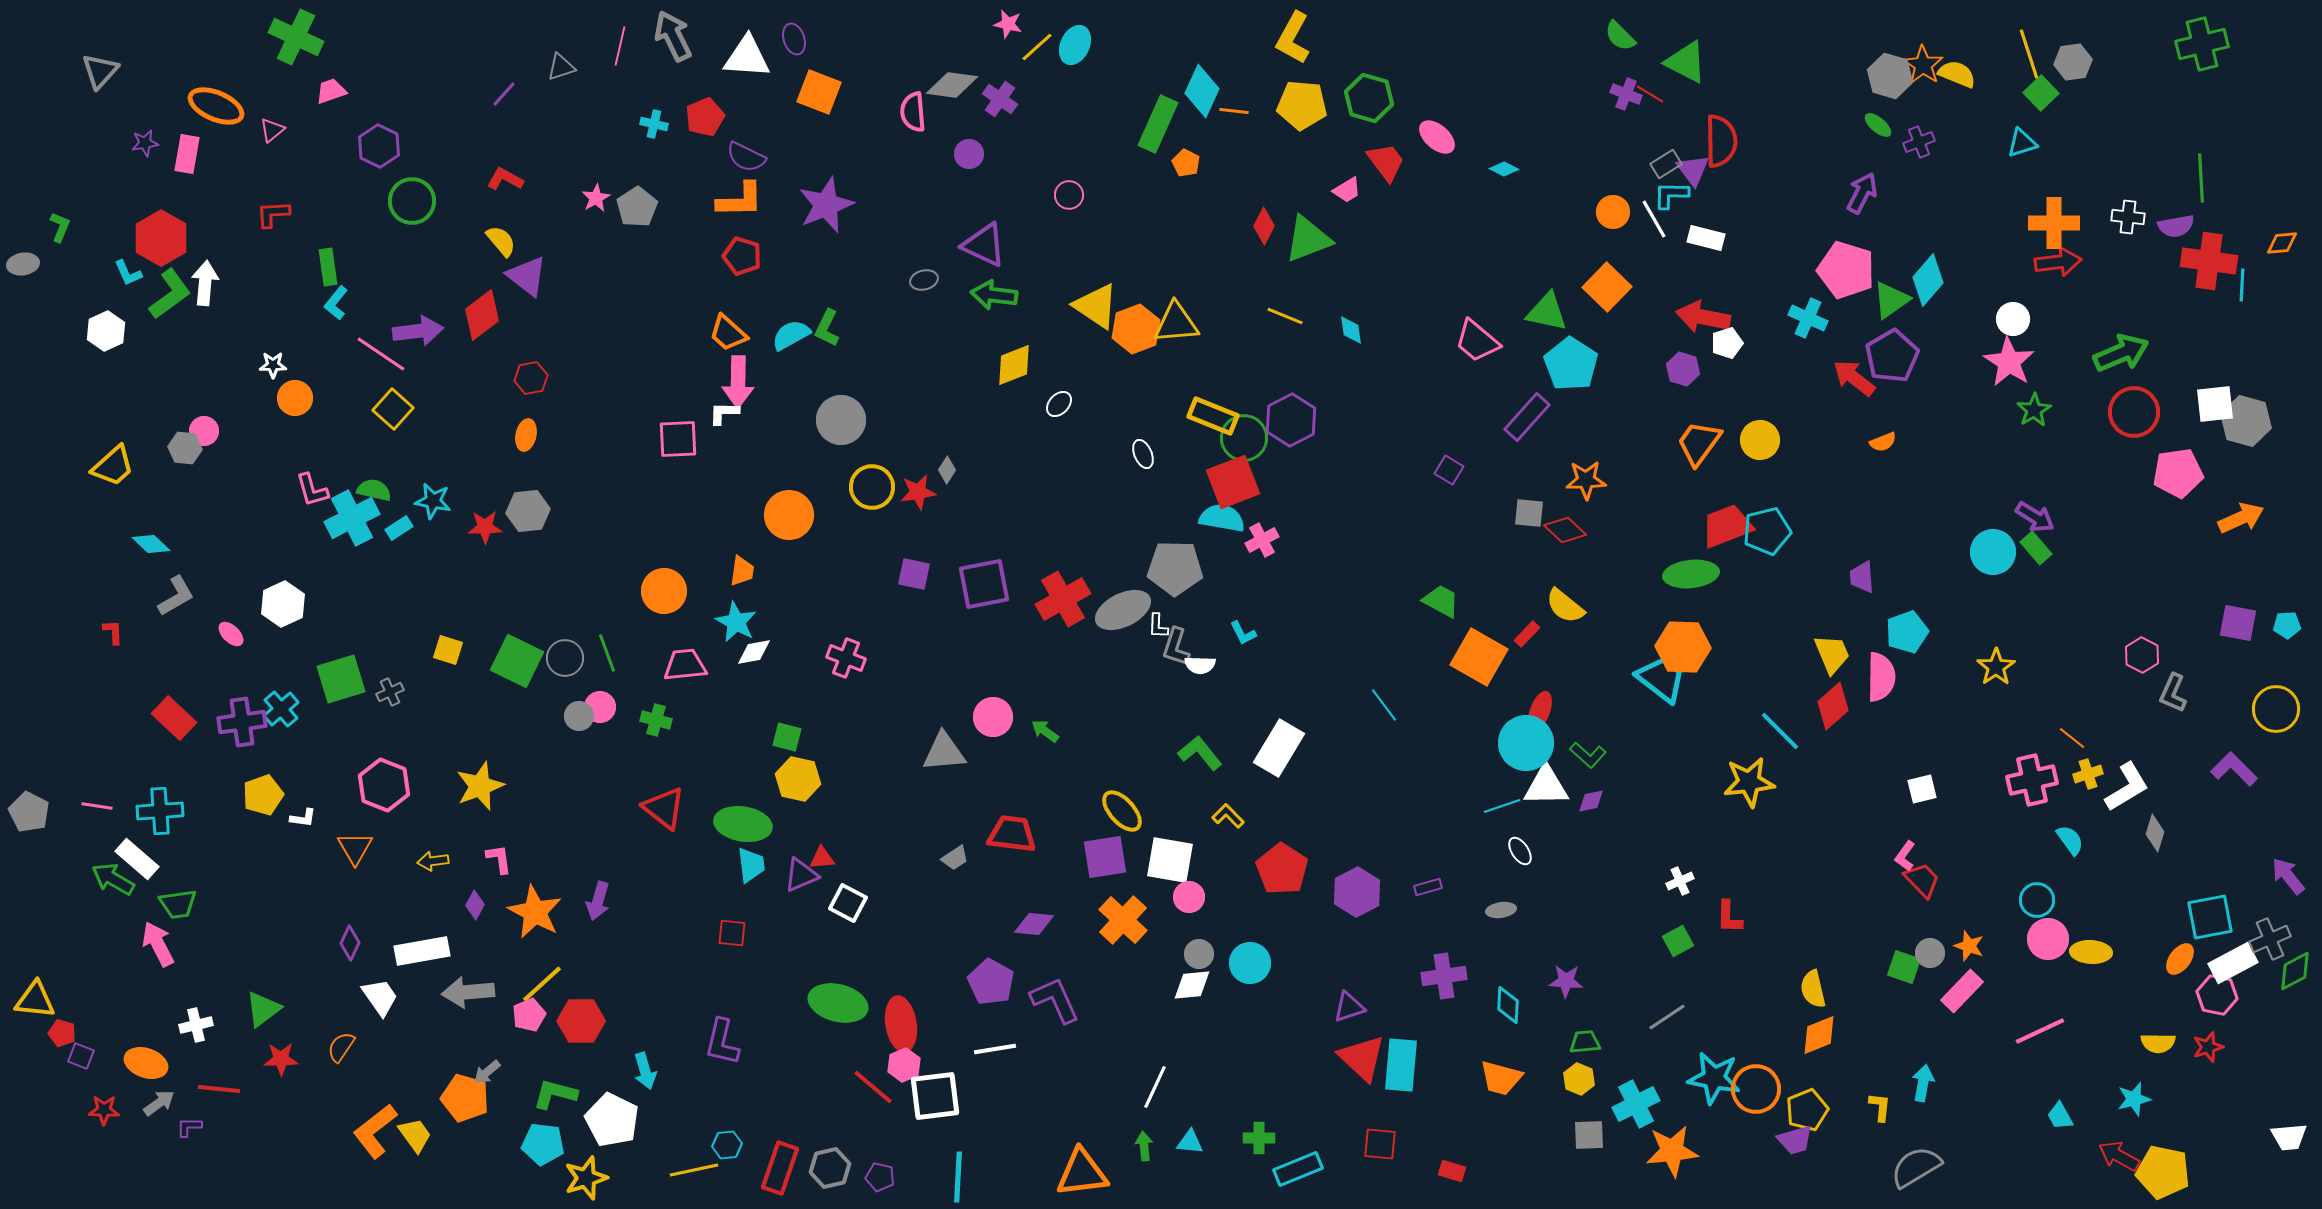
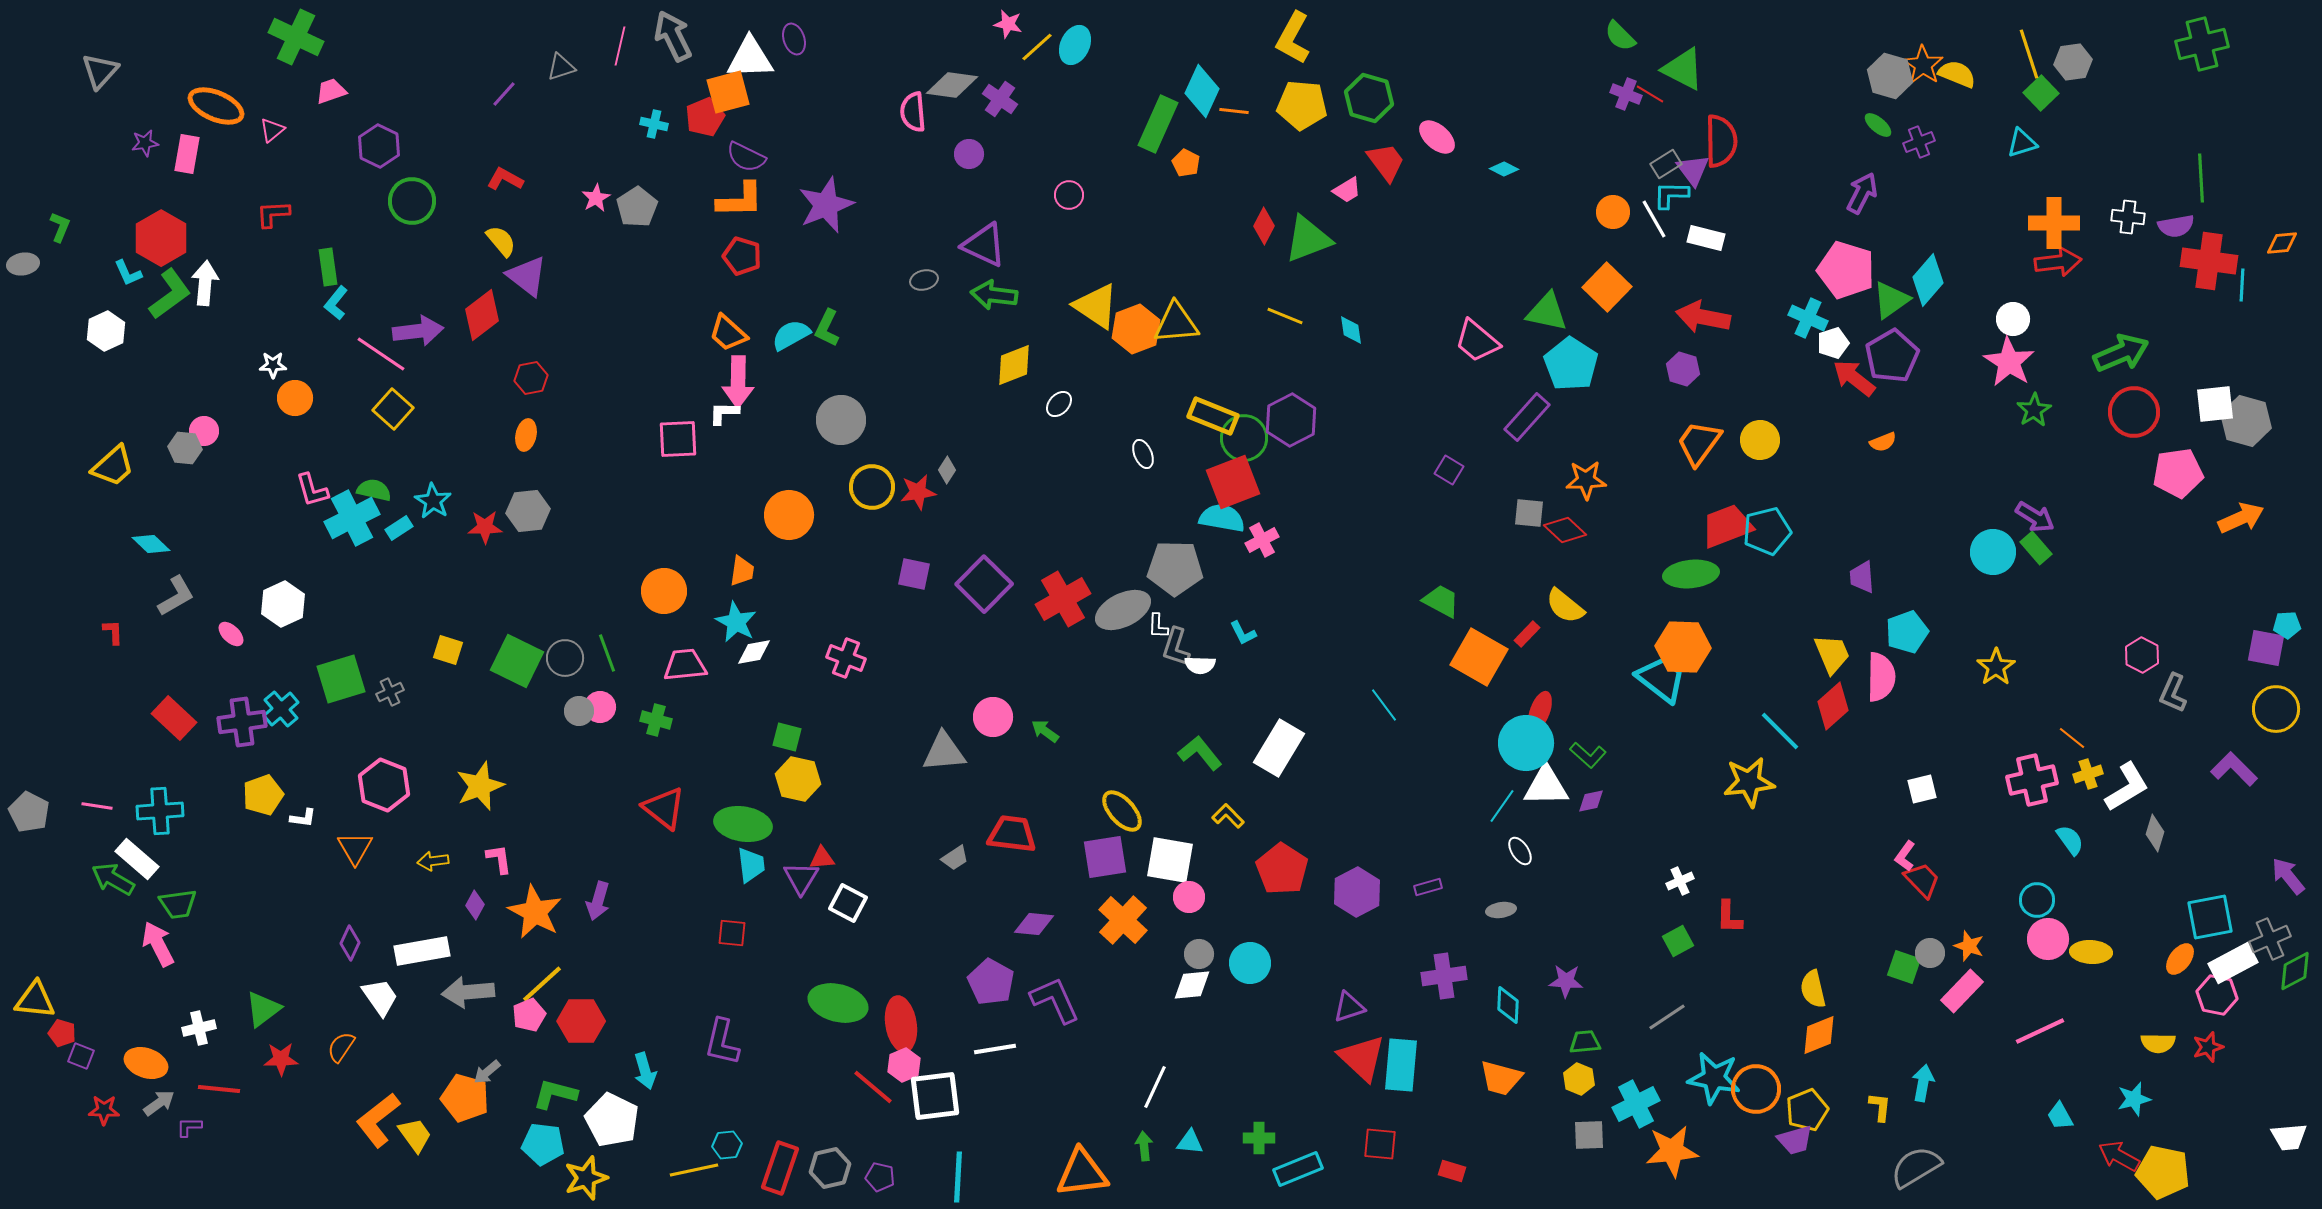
white triangle at (747, 57): moved 3 px right, 1 px down; rotated 6 degrees counterclockwise
green triangle at (1686, 62): moved 3 px left, 7 px down
orange square at (819, 92): moved 91 px left; rotated 36 degrees counterclockwise
white pentagon at (1727, 343): moved 106 px right
cyan star at (433, 501): rotated 21 degrees clockwise
purple square at (984, 584): rotated 34 degrees counterclockwise
purple square at (2238, 623): moved 28 px right, 25 px down
gray circle at (579, 716): moved 5 px up
cyan line at (1502, 806): rotated 36 degrees counterclockwise
purple triangle at (801, 875): moved 3 px down; rotated 36 degrees counterclockwise
white cross at (196, 1025): moved 3 px right, 3 px down
orange L-shape at (375, 1131): moved 3 px right, 11 px up
